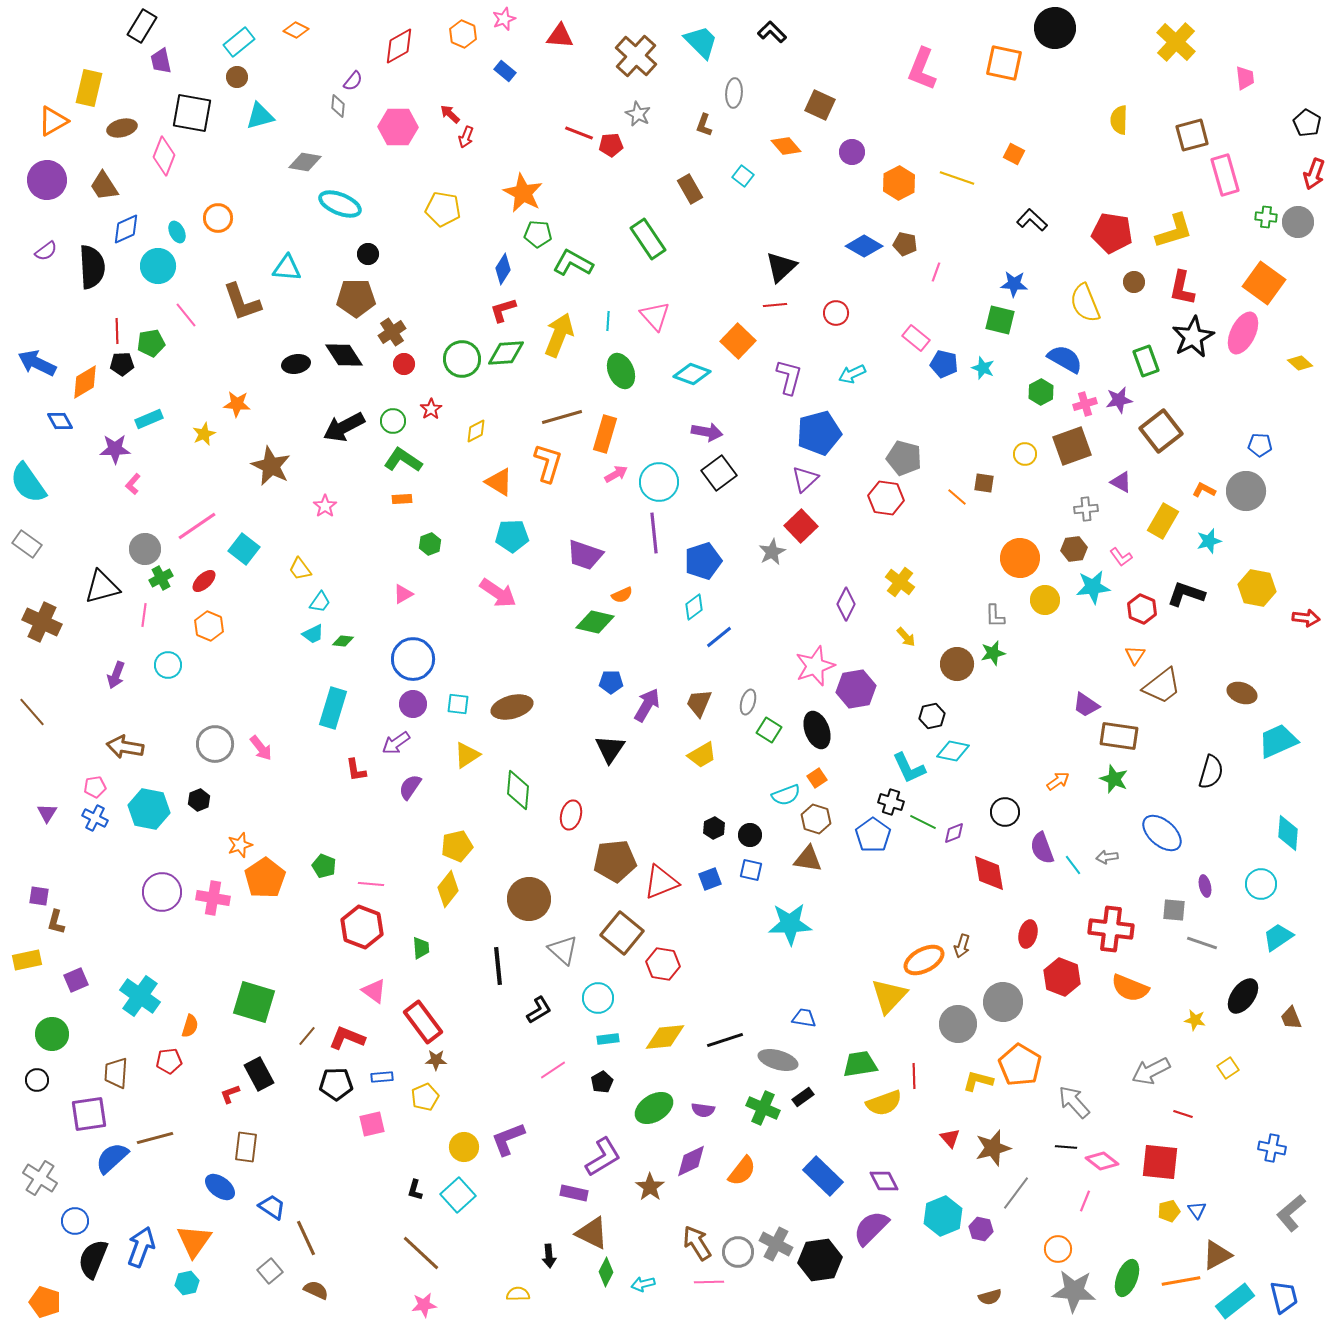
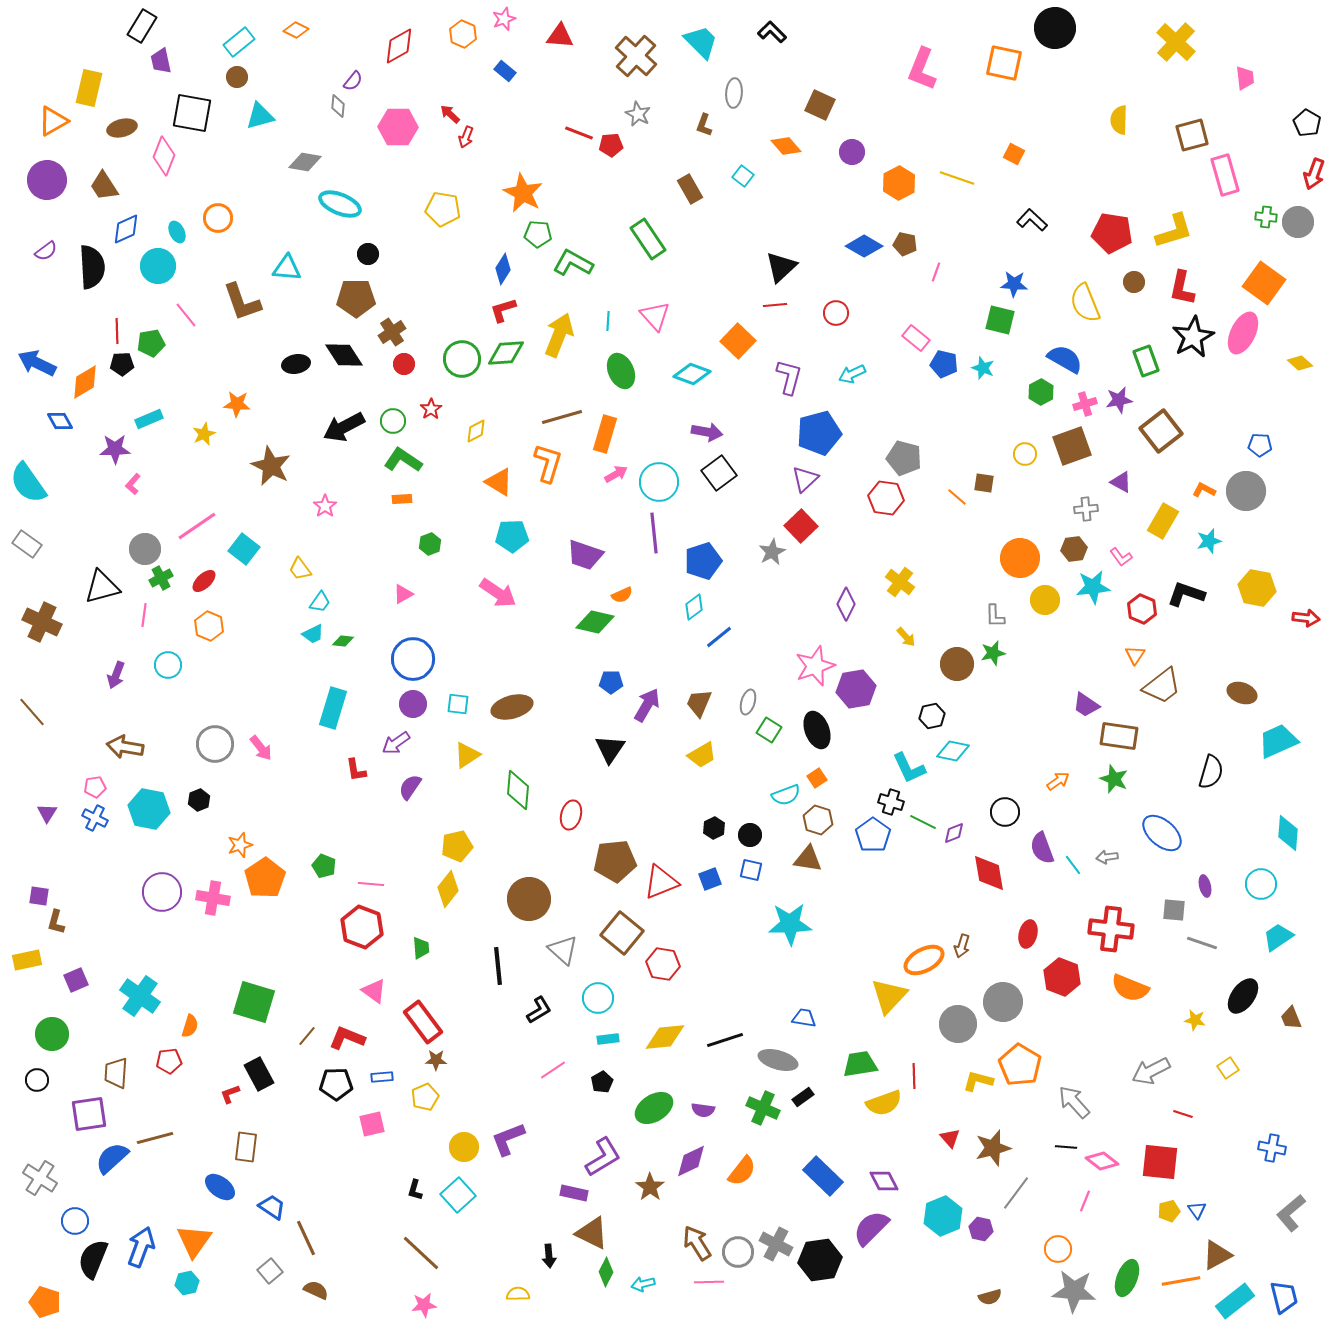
brown hexagon at (816, 819): moved 2 px right, 1 px down
